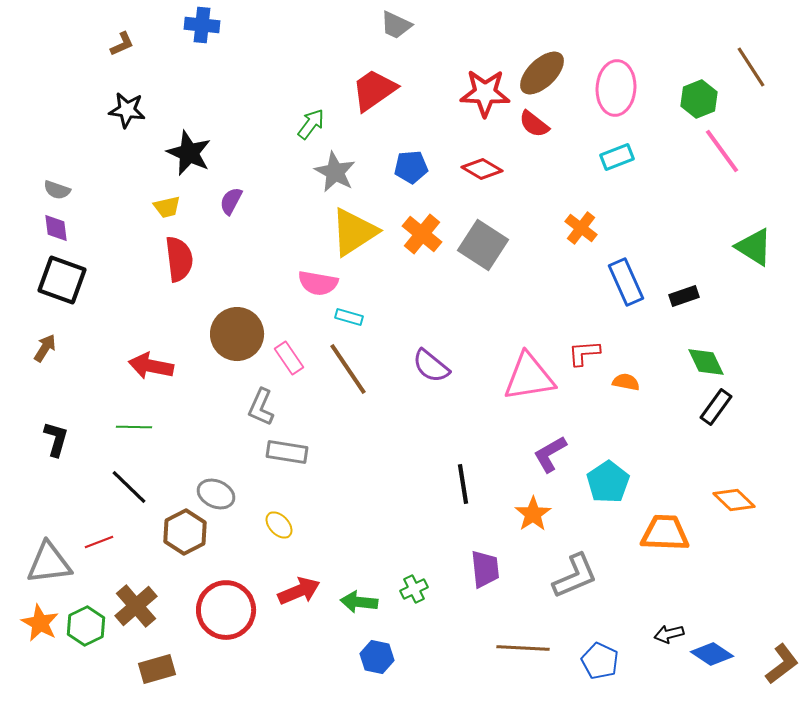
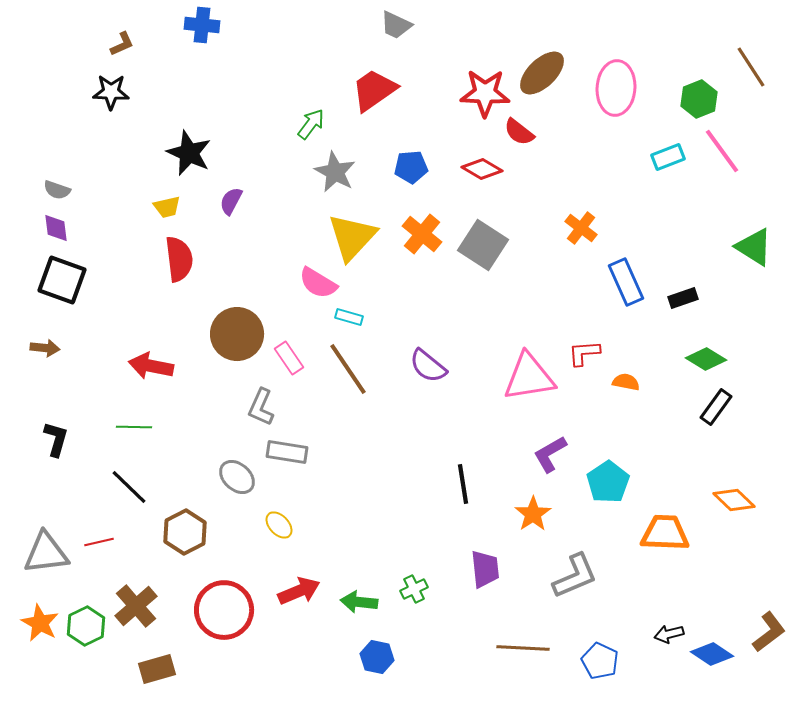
black star at (127, 110): moved 16 px left, 18 px up; rotated 6 degrees counterclockwise
red semicircle at (534, 124): moved 15 px left, 8 px down
cyan rectangle at (617, 157): moved 51 px right
yellow triangle at (354, 232): moved 2 px left, 5 px down; rotated 14 degrees counterclockwise
pink semicircle at (318, 283): rotated 21 degrees clockwise
black rectangle at (684, 296): moved 1 px left, 2 px down
brown arrow at (45, 348): rotated 64 degrees clockwise
green diamond at (706, 362): moved 3 px up; rotated 33 degrees counterclockwise
purple semicircle at (431, 366): moved 3 px left
gray ellipse at (216, 494): moved 21 px right, 17 px up; rotated 18 degrees clockwise
red line at (99, 542): rotated 8 degrees clockwise
gray triangle at (49, 563): moved 3 px left, 10 px up
red circle at (226, 610): moved 2 px left
brown L-shape at (782, 664): moved 13 px left, 32 px up
